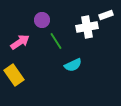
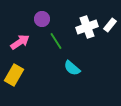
white rectangle: moved 4 px right, 10 px down; rotated 32 degrees counterclockwise
purple circle: moved 1 px up
white cross: rotated 10 degrees counterclockwise
cyan semicircle: moved 1 px left, 3 px down; rotated 66 degrees clockwise
yellow rectangle: rotated 65 degrees clockwise
